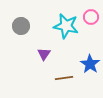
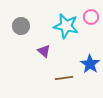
purple triangle: moved 3 px up; rotated 24 degrees counterclockwise
